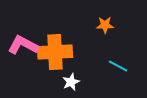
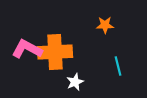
pink L-shape: moved 4 px right, 4 px down
cyan line: rotated 48 degrees clockwise
white star: moved 4 px right
